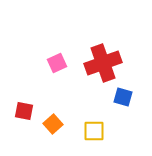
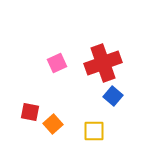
blue square: moved 10 px left, 1 px up; rotated 24 degrees clockwise
red square: moved 6 px right, 1 px down
